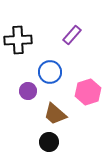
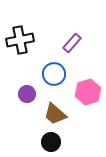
purple rectangle: moved 8 px down
black cross: moved 2 px right; rotated 8 degrees counterclockwise
blue circle: moved 4 px right, 2 px down
purple circle: moved 1 px left, 3 px down
black circle: moved 2 px right
